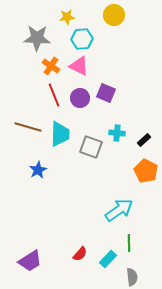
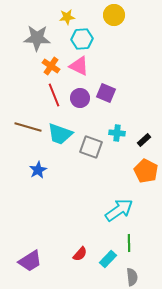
cyan trapezoid: rotated 108 degrees clockwise
